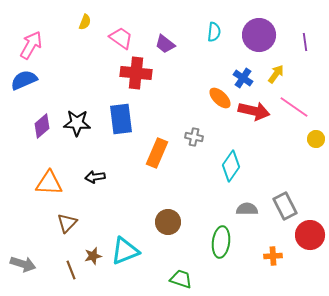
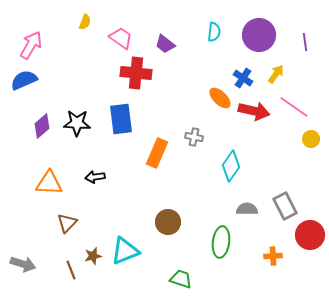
yellow circle: moved 5 px left
